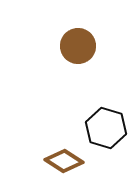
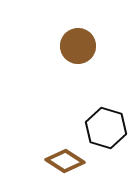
brown diamond: moved 1 px right
